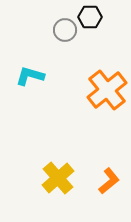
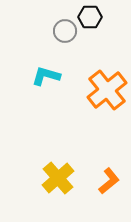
gray circle: moved 1 px down
cyan L-shape: moved 16 px right
